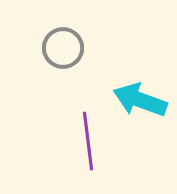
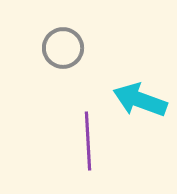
purple line: rotated 4 degrees clockwise
